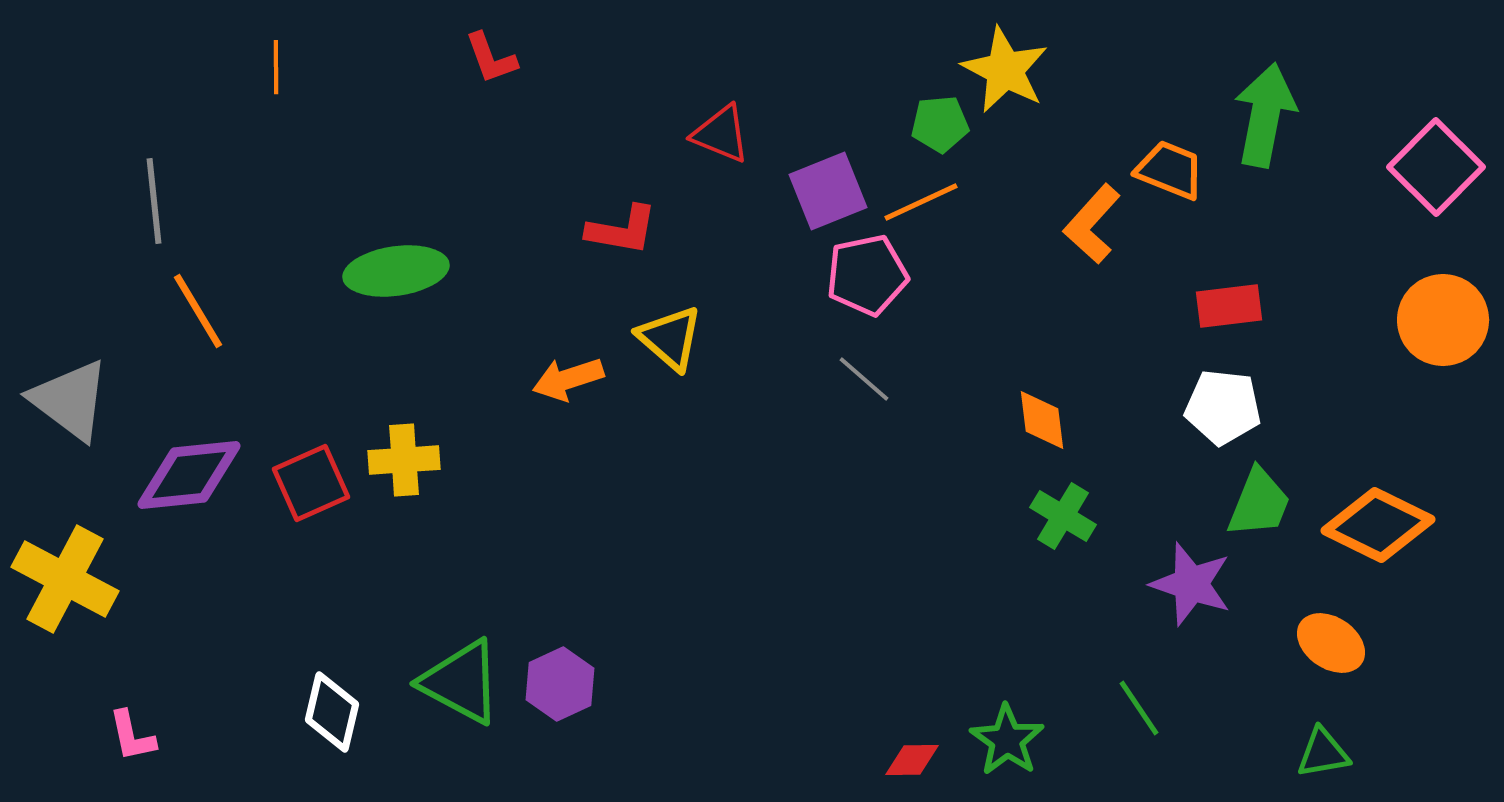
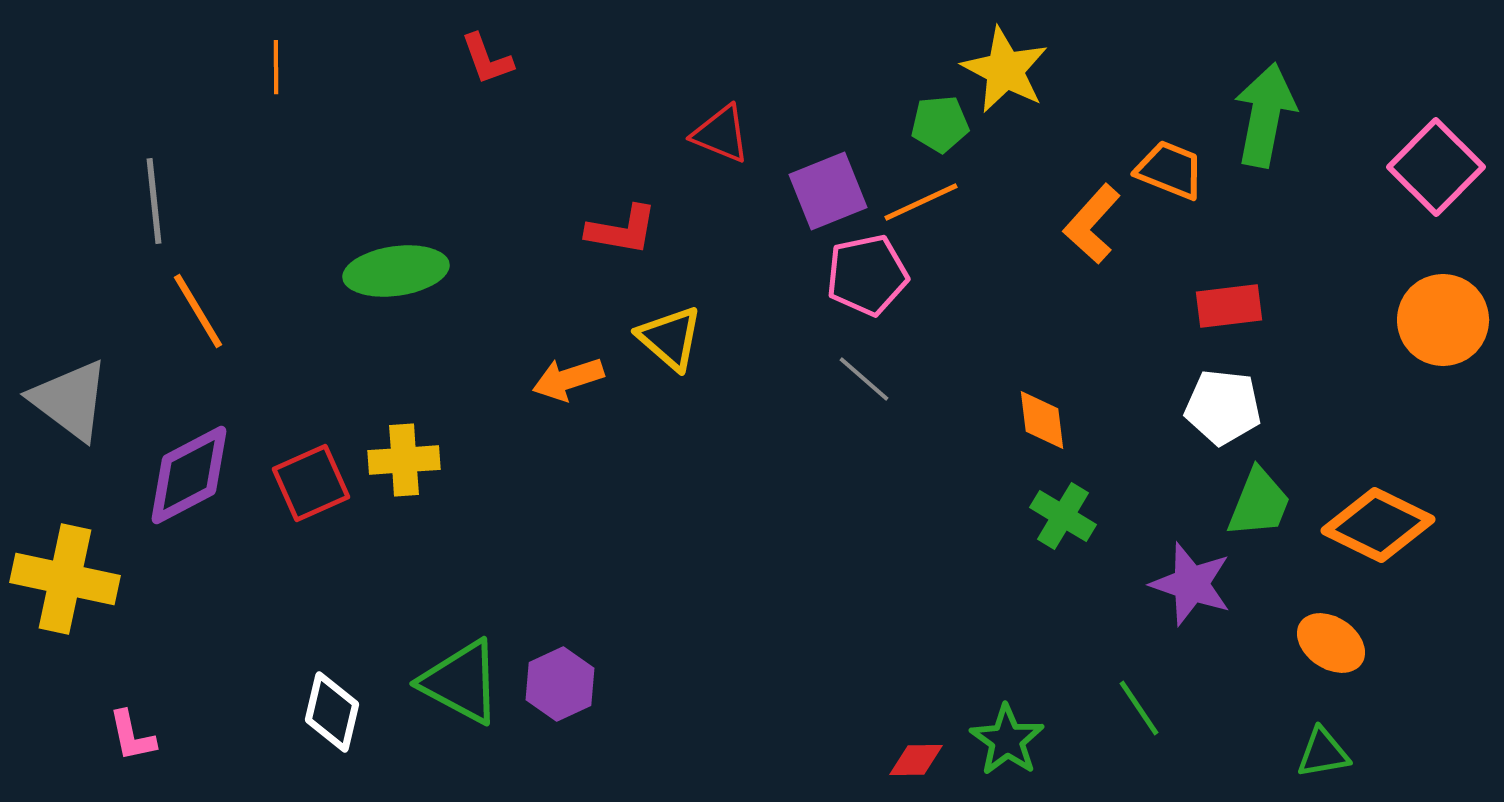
red L-shape at (491, 58): moved 4 px left, 1 px down
purple diamond at (189, 475): rotated 22 degrees counterclockwise
yellow cross at (65, 579): rotated 16 degrees counterclockwise
red diamond at (912, 760): moved 4 px right
